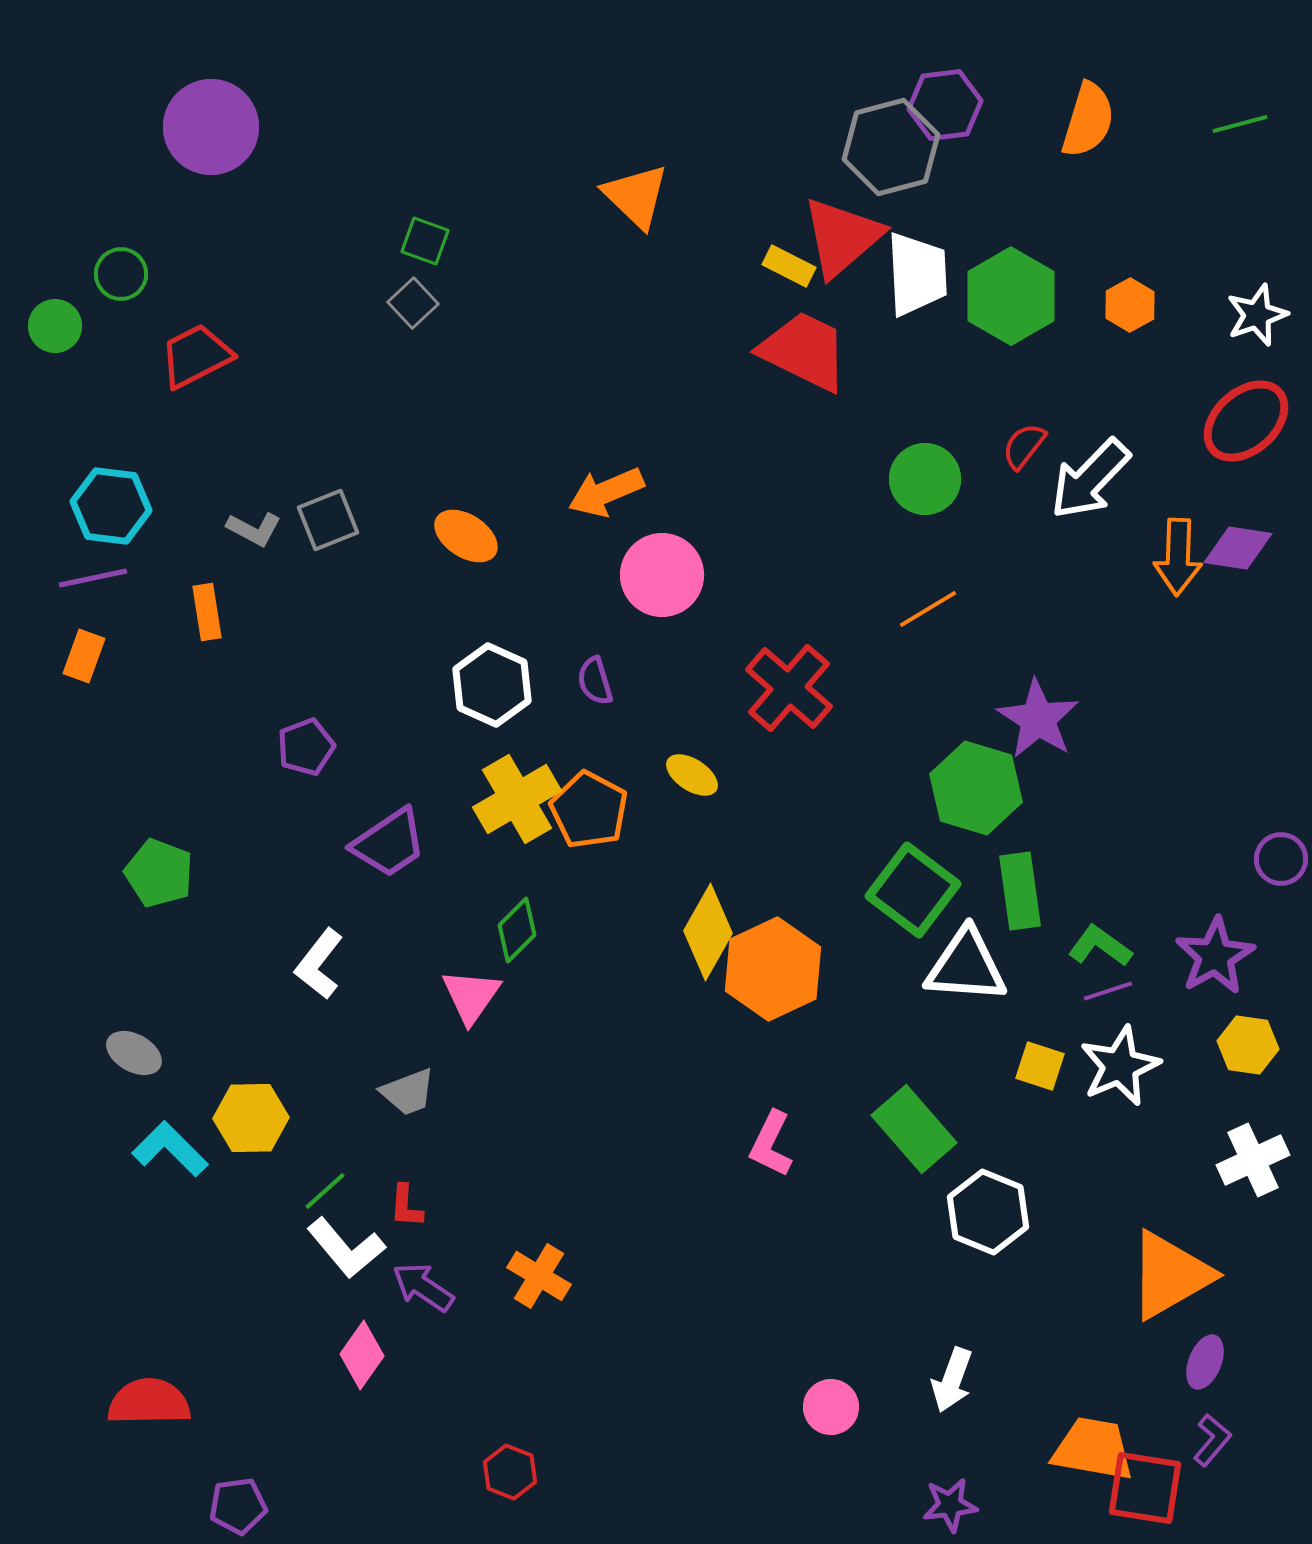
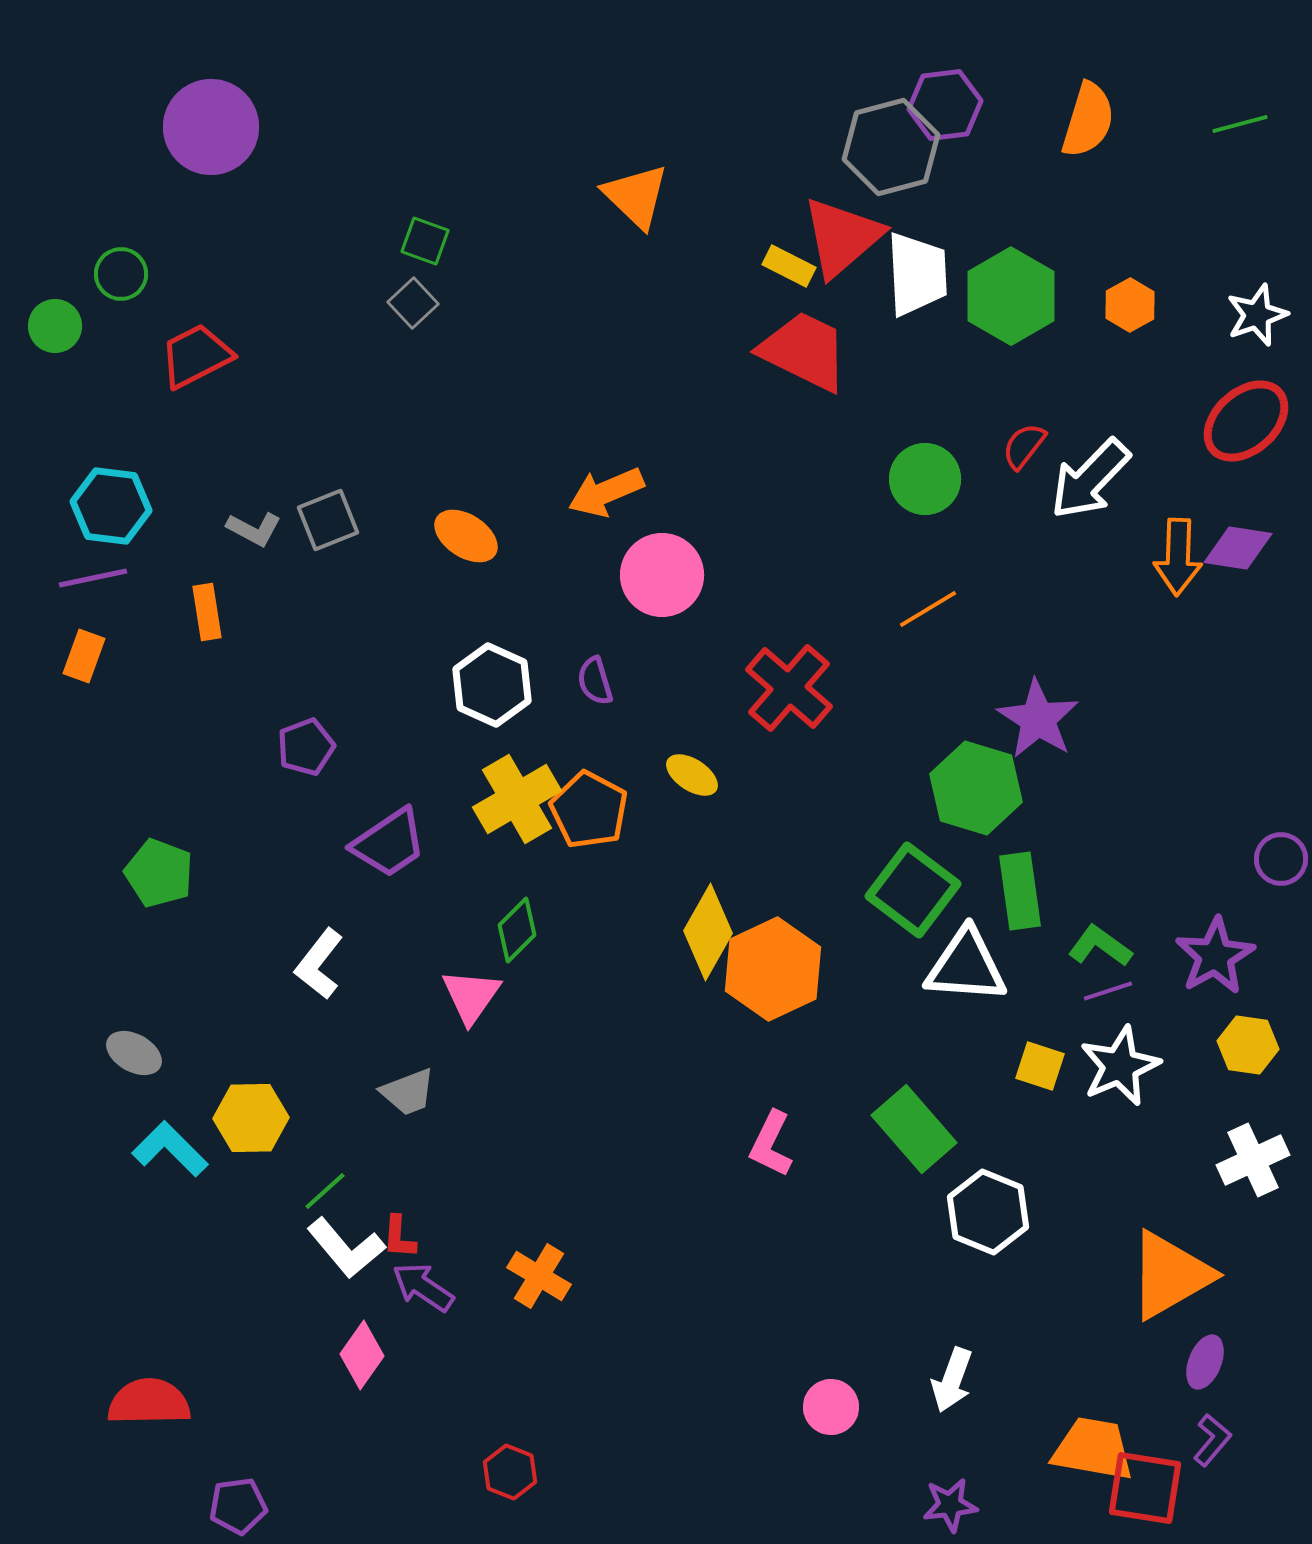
red L-shape at (406, 1206): moved 7 px left, 31 px down
